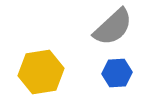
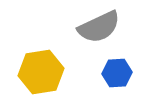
gray semicircle: moved 14 px left; rotated 18 degrees clockwise
